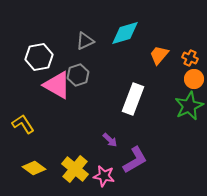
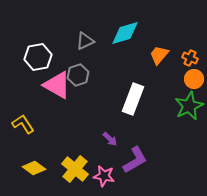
white hexagon: moved 1 px left
purple arrow: moved 1 px up
